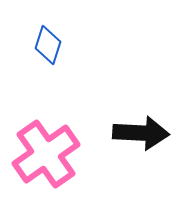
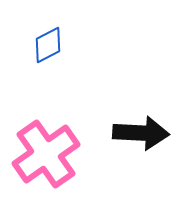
blue diamond: rotated 45 degrees clockwise
